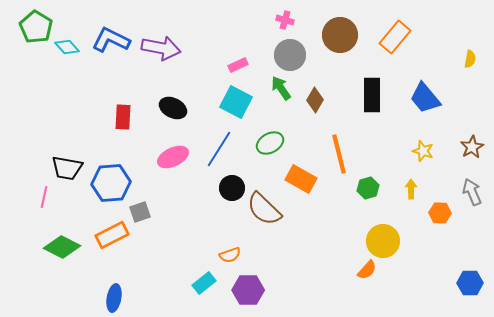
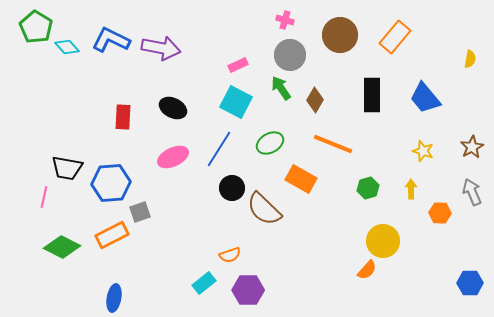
orange line at (339, 154): moved 6 px left, 10 px up; rotated 54 degrees counterclockwise
